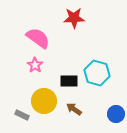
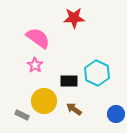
cyan hexagon: rotated 10 degrees clockwise
